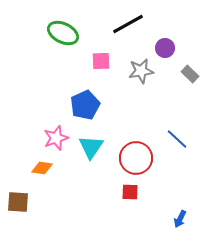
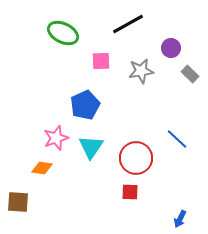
purple circle: moved 6 px right
